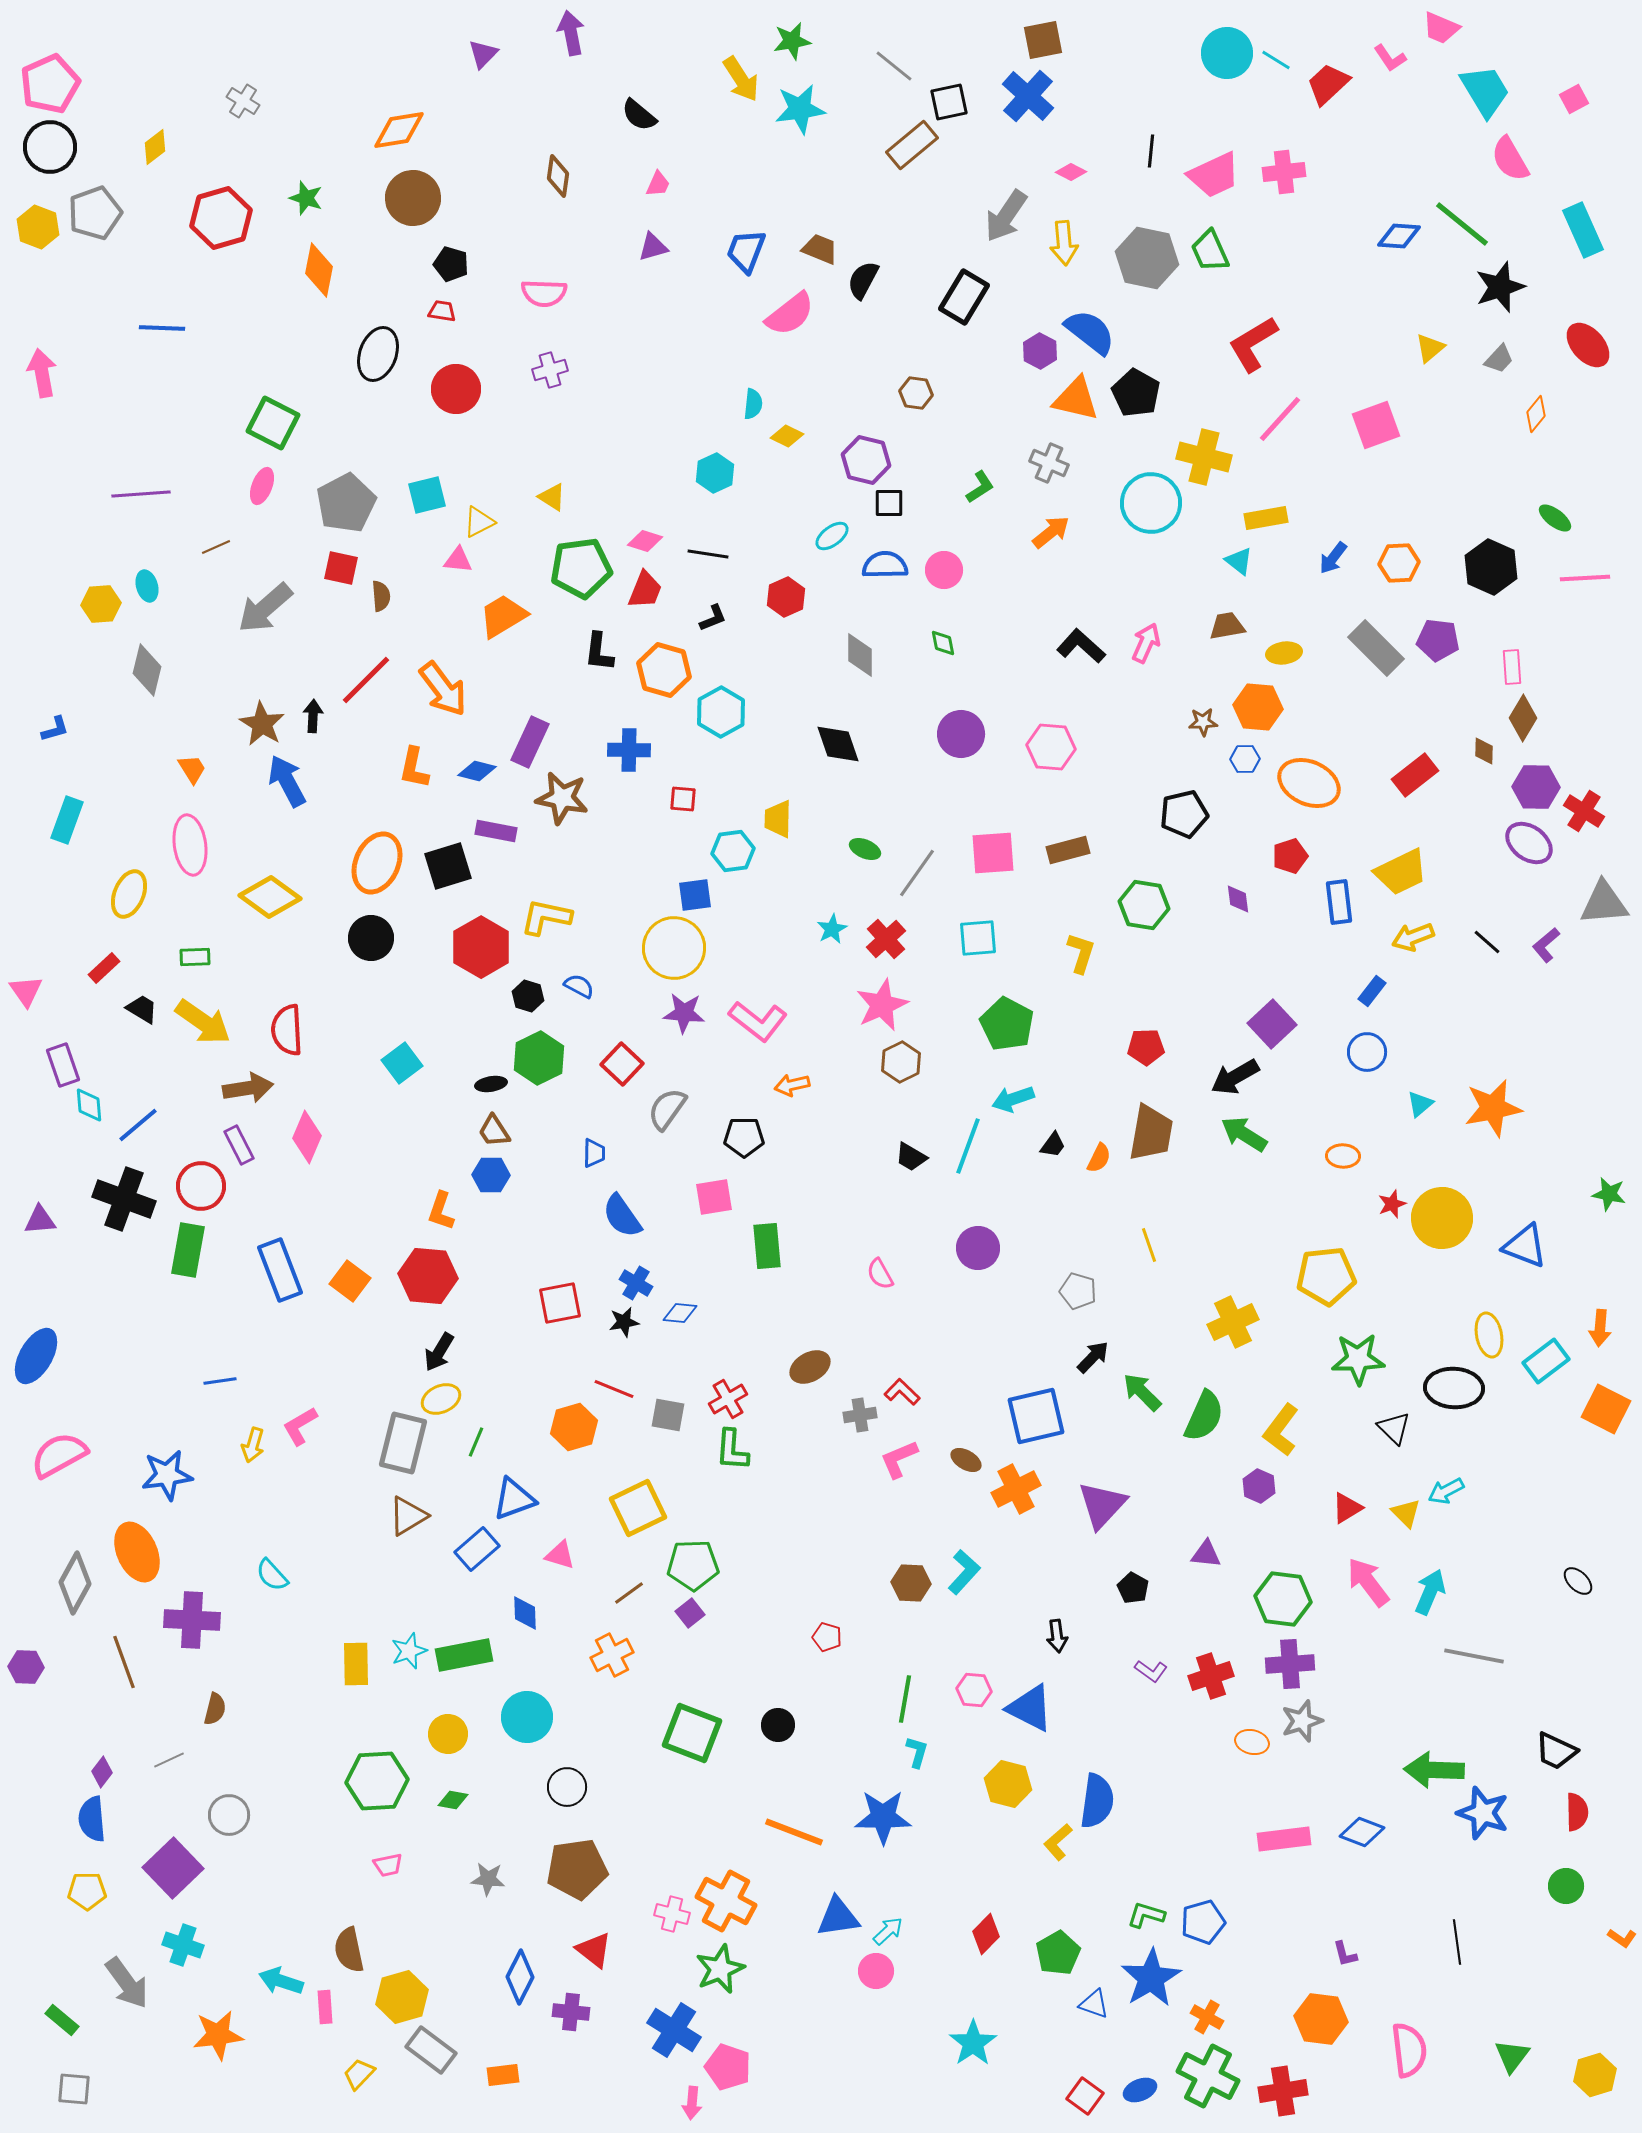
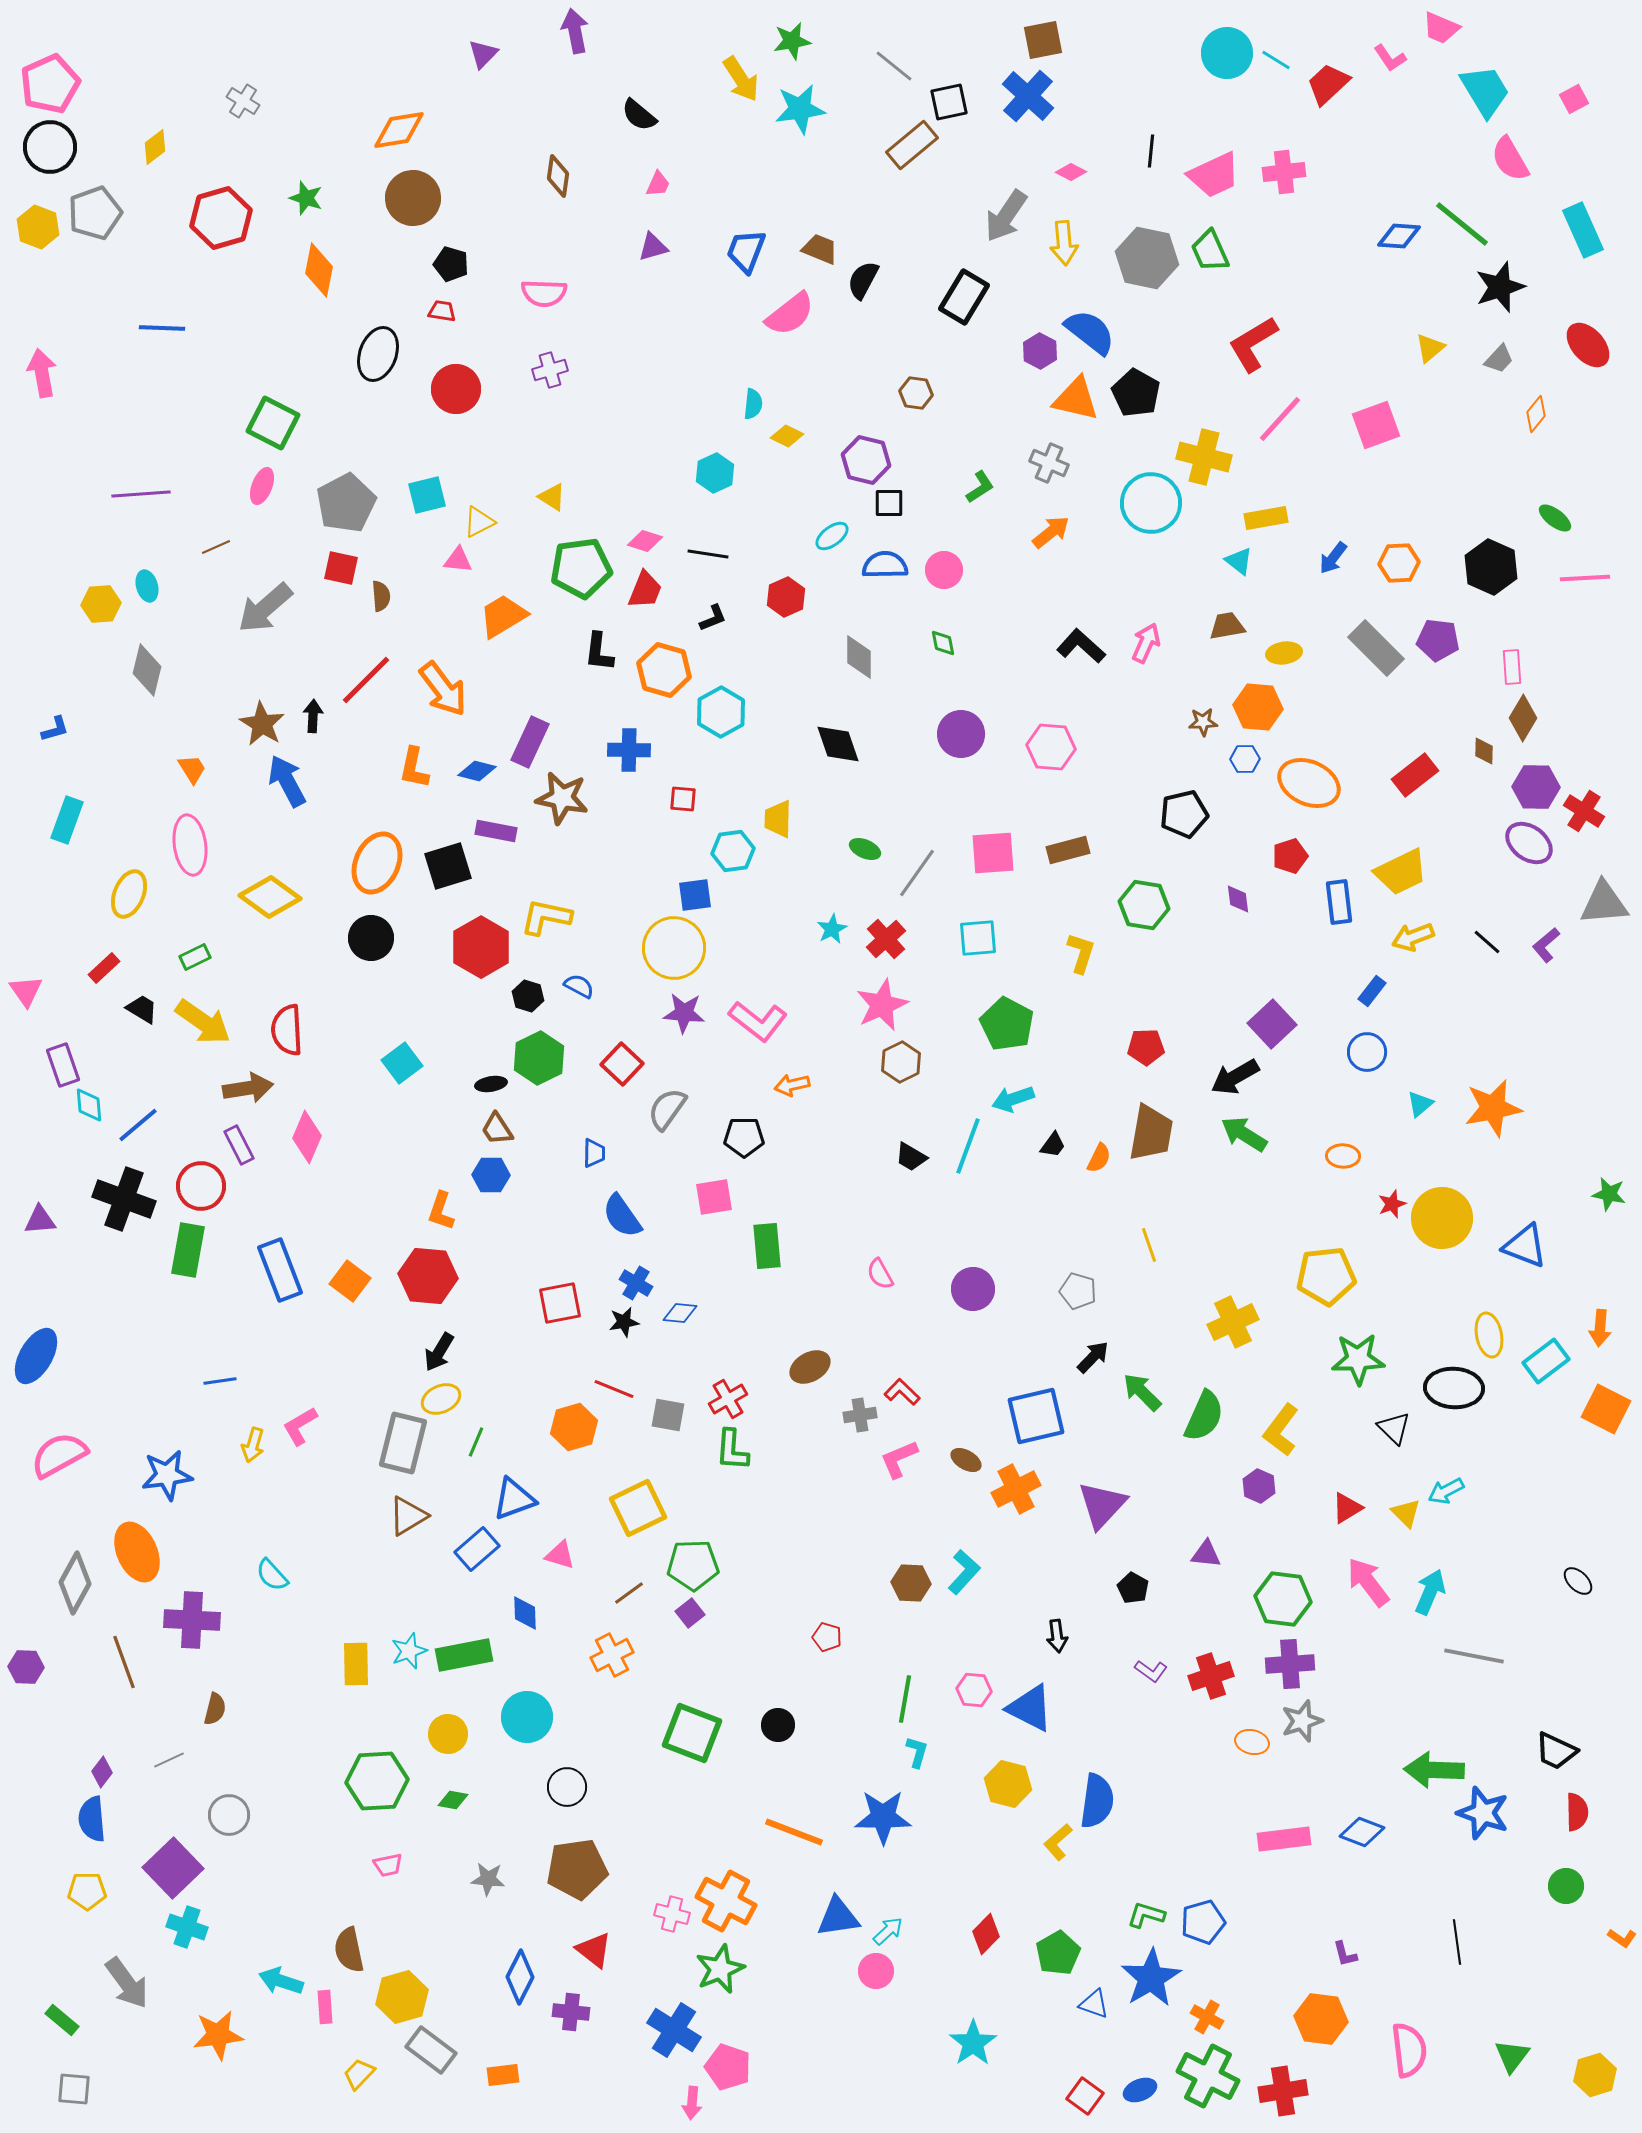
purple arrow at (571, 33): moved 4 px right, 2 px up
gray diamond at (860, 655): moved 1 px left, 2 px down
green rectangle at (195, 957): rotated 24 degrees counterclockwise
brown trapezoid at (494, 1131): moved 3 px right, 2 px up
purple circle at (978, 1248): moved 5 px left, 41 px down
cyan cross at (183, 1945): moved 4 px right, 18 px up
